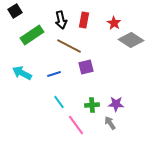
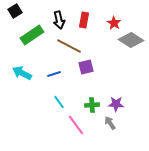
black arrow: moved 2 px left
